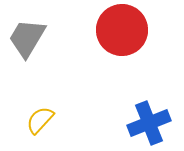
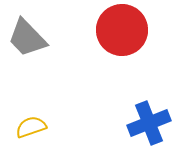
gray trapezoid: rotated 75 degrees counterclockwise
yellow semicircle: moved 9 px left, 7 px down; rotated 28 degrees clockwise
